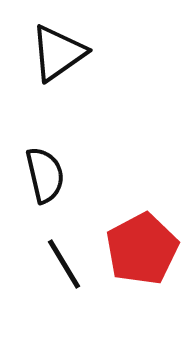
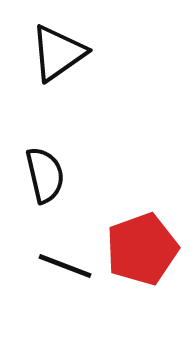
red pentagon: rotated 8 degrees clockwise
black line: moved 1 px right, 2 px down; rotated 38 degrees counterclockwise
